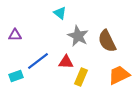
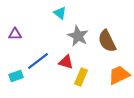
purple triangle: moved 1 px up
red triangle: rotated 14 degrees clockwise
